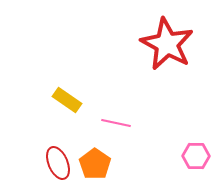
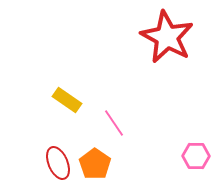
red star: moved 7 px up
pink line: moved 2 px left; rotated 44 degrees clockwise
